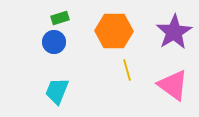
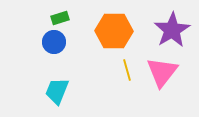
purple star: moved 2 px left, 2 px up
pink triangle: moved 11 px left, 13 px up; rotated 32 degrees clockwise
